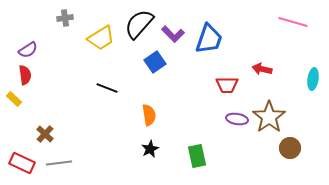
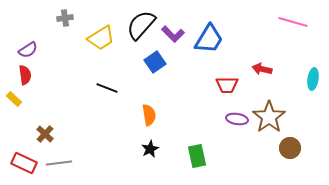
black semicircle: moved 2 px right, 1 px down
blue trapezoid: rotated 12 degrees clockwise
red rectangle: moved 2 px right
